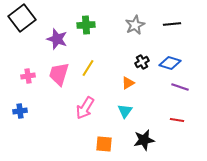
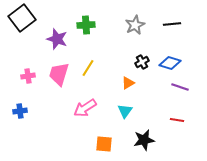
pink arrow: rotated 25 degrees clockwise
